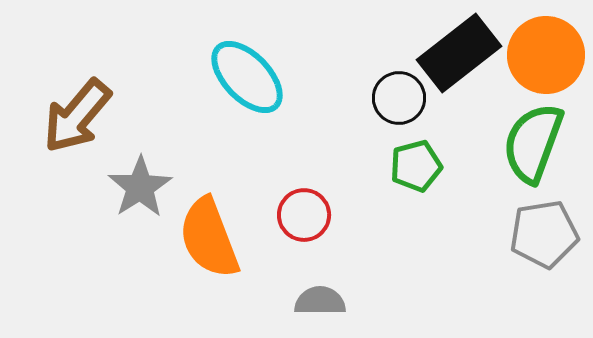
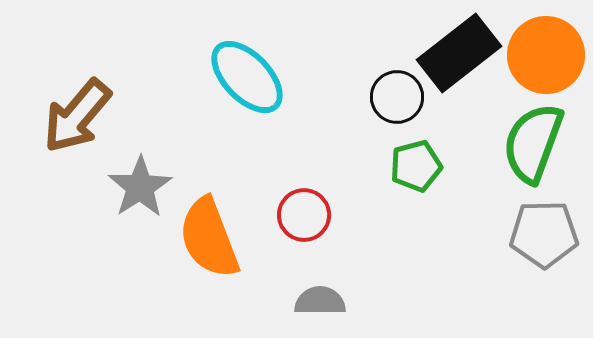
black circle: moved 2 px left, 1 px up
gray pentagon: rotated 8 degrees clockwise
